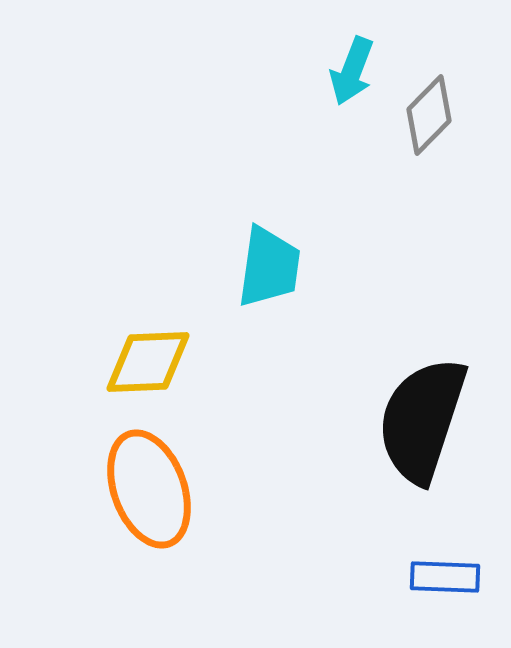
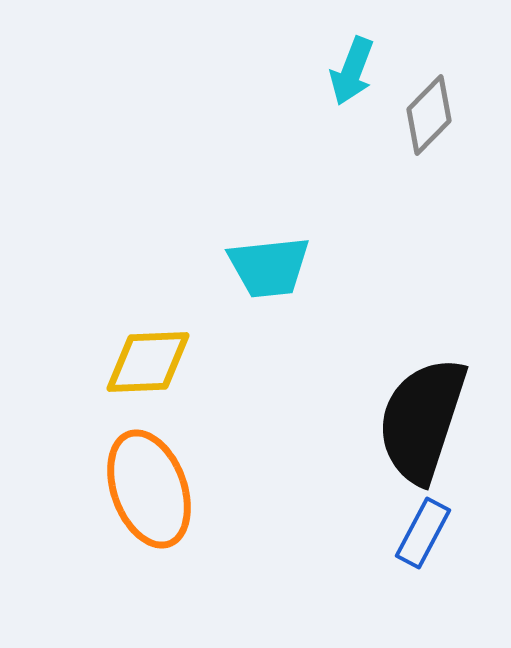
cyan trapezoid: rotated 76 degrees clockwise
blue rectangle: moved 22 px left, 44 px up; rotated 64 degrees counterclockwise
